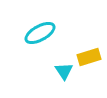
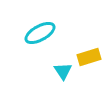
cyan triangle: moved 1 px left
